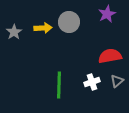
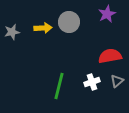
gray star: moved 2 px left; rotated 21 degrees clockwise
green line: moved 1 px down; rotated 12 degrees clockwise
